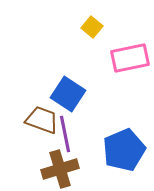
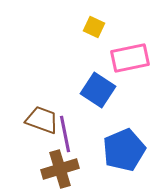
yellow square: moved 2 px right; rotated 15 degrees counterclockwise
blue square: moved 30 px right, 4 px up
